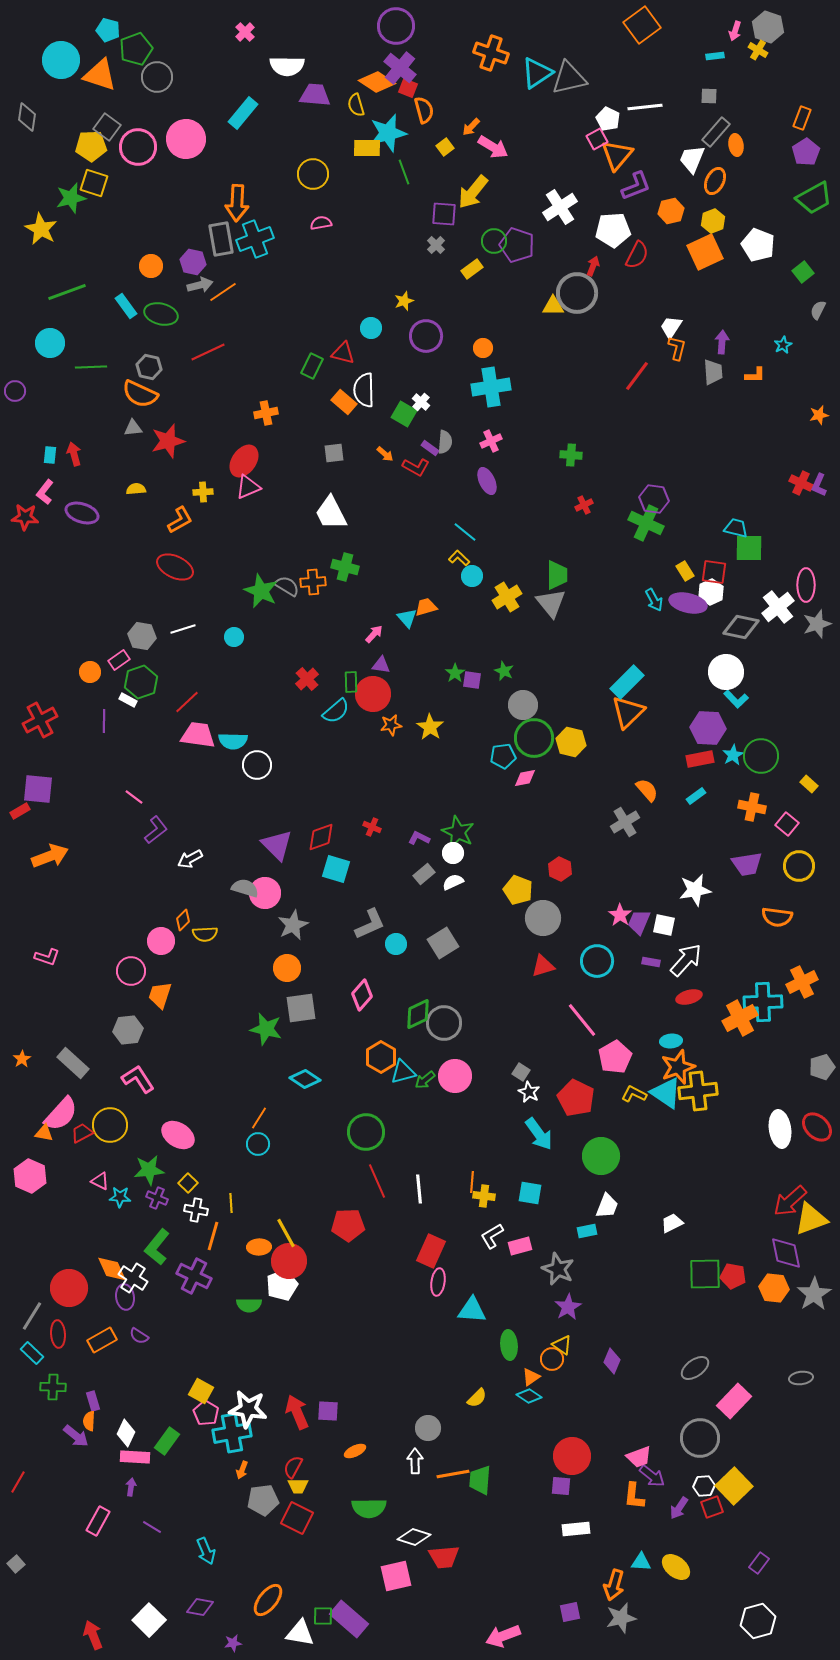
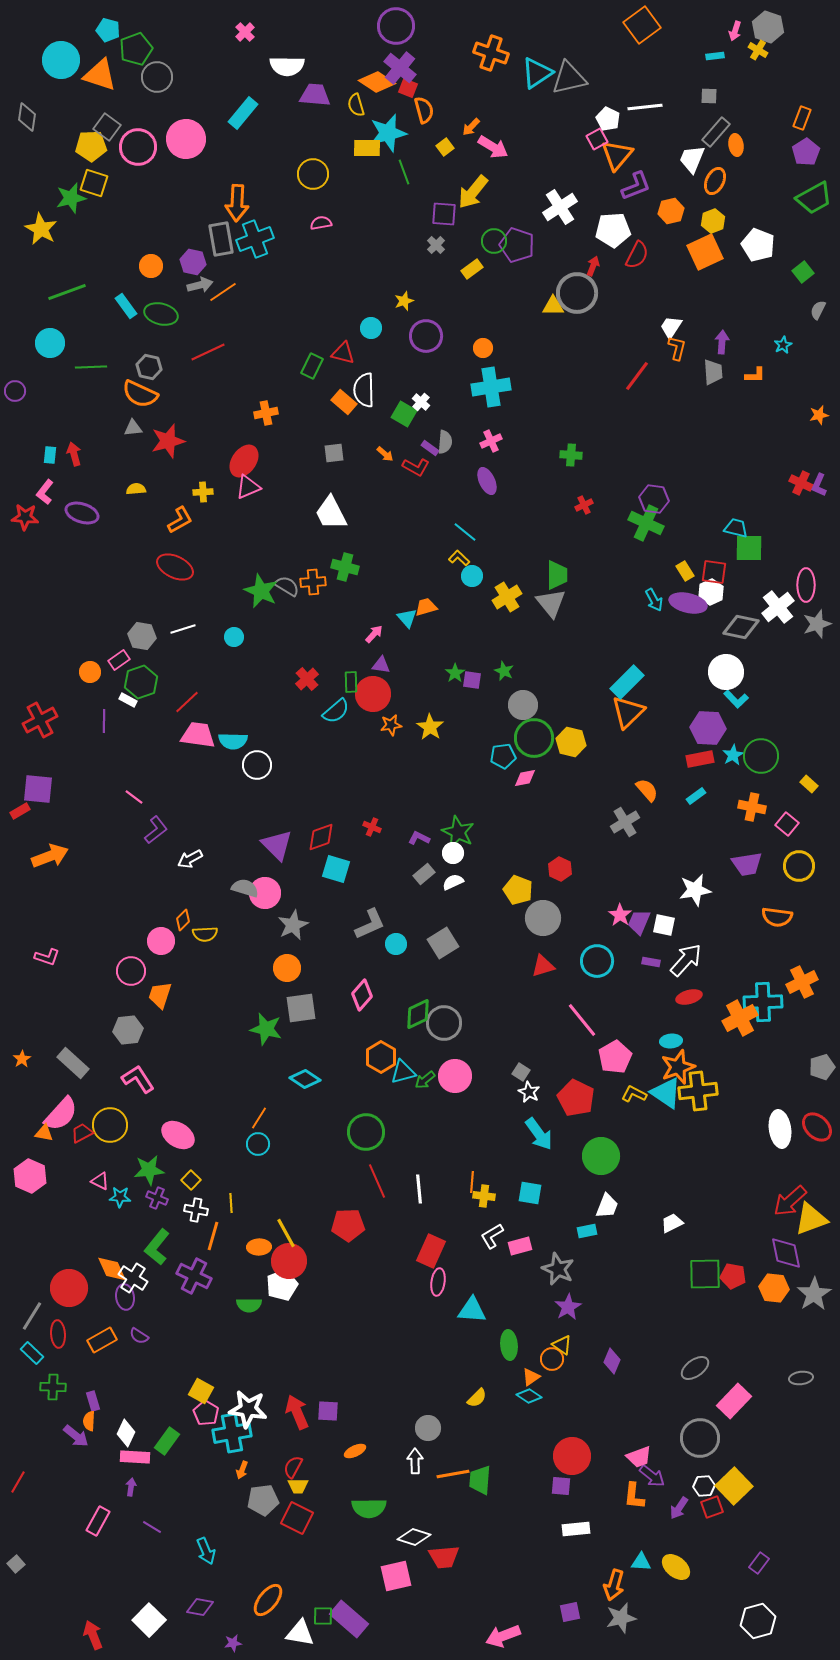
yellow square at (188, 1183): moved 3 px right, 3 px up
